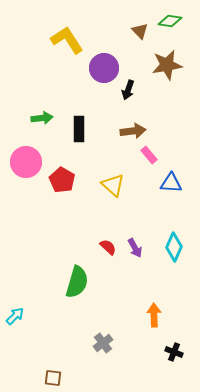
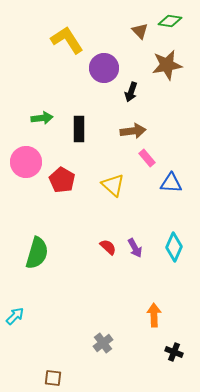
black arrow: moved 3 px right, 2 px down
pink rectangle: moved 2 px left, 3 px down
green semicircle: moved 40 px left, 29 px up
